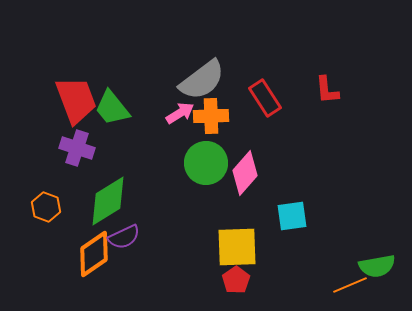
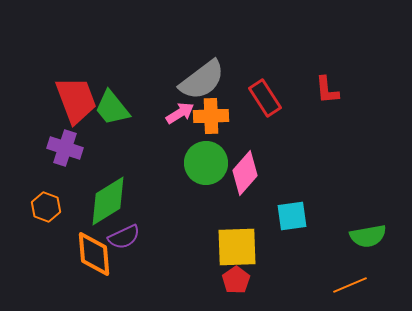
purple cross: moved 12 px left
orange diamond: rotated 60 degrees counterclockwise
green semicircle: moved 9 px left, 30 px up
